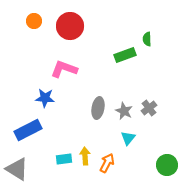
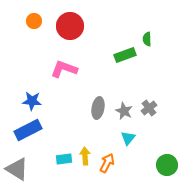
blue star: moved 13 px left, 3 px down
